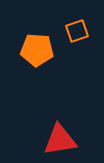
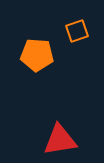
orange pentagon: moved 5 px down
